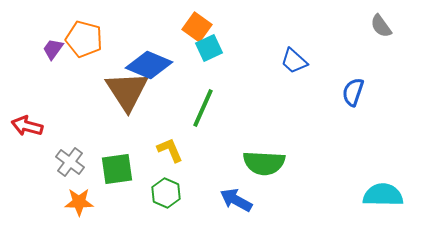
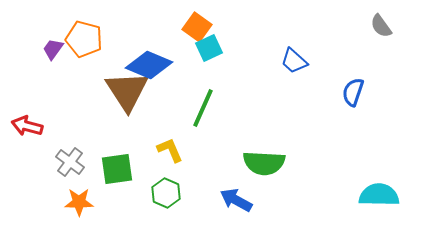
cyan semicircle: moved 4 px left
